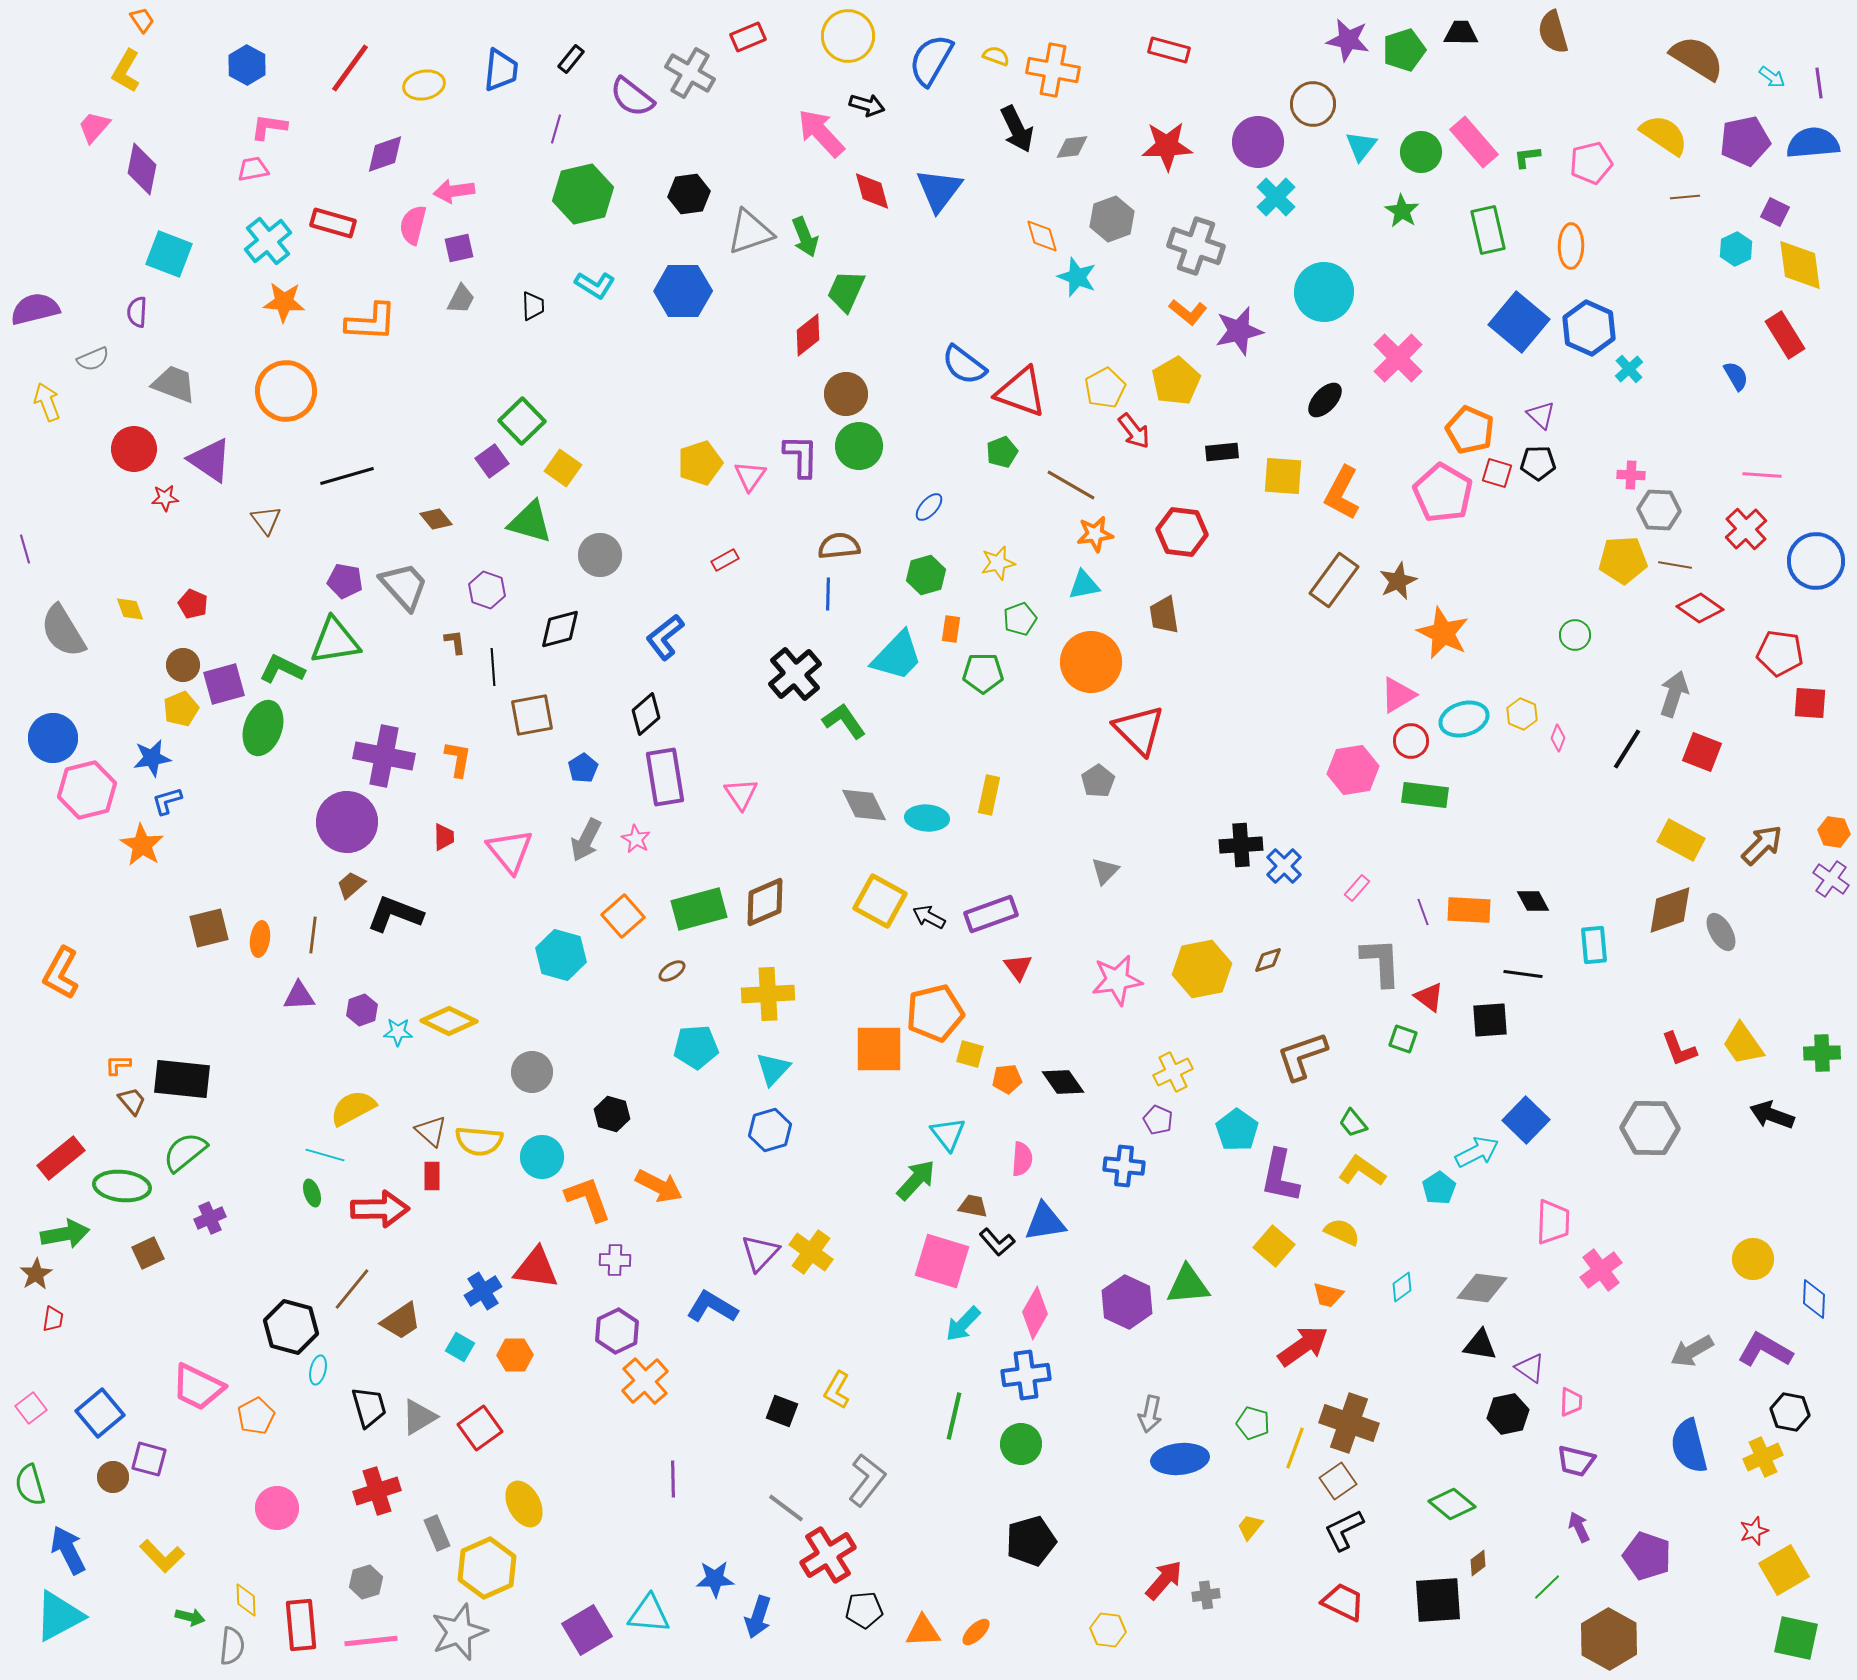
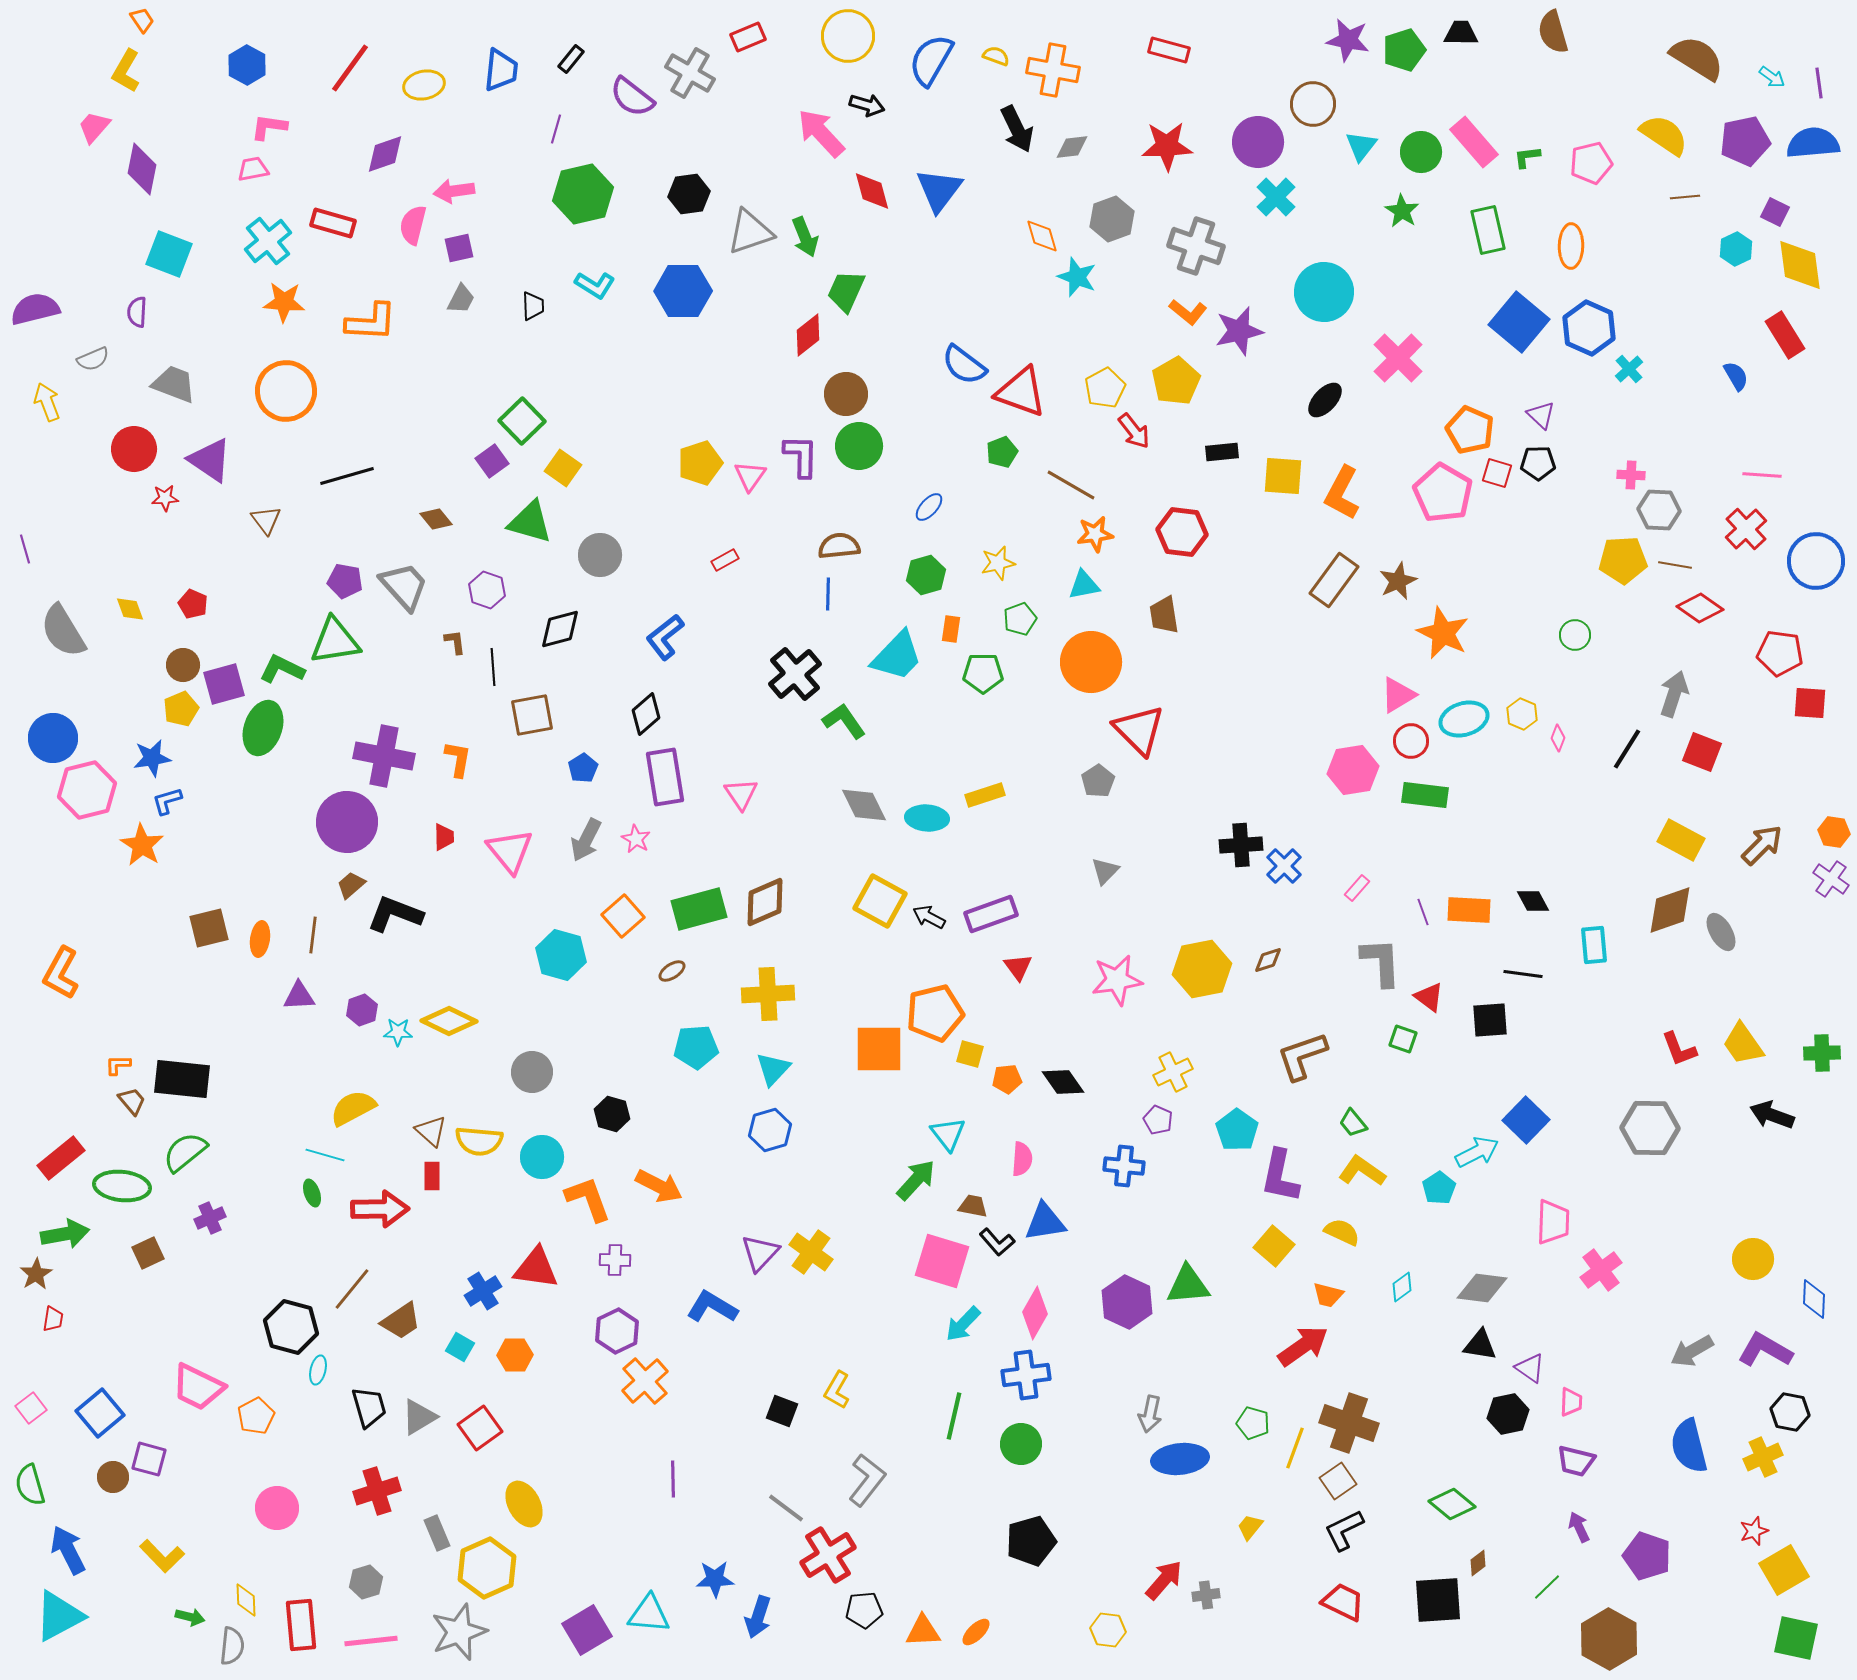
yellow rectangle at (989, 795): moved 4 px left; rotated 60 degrees clockwise
